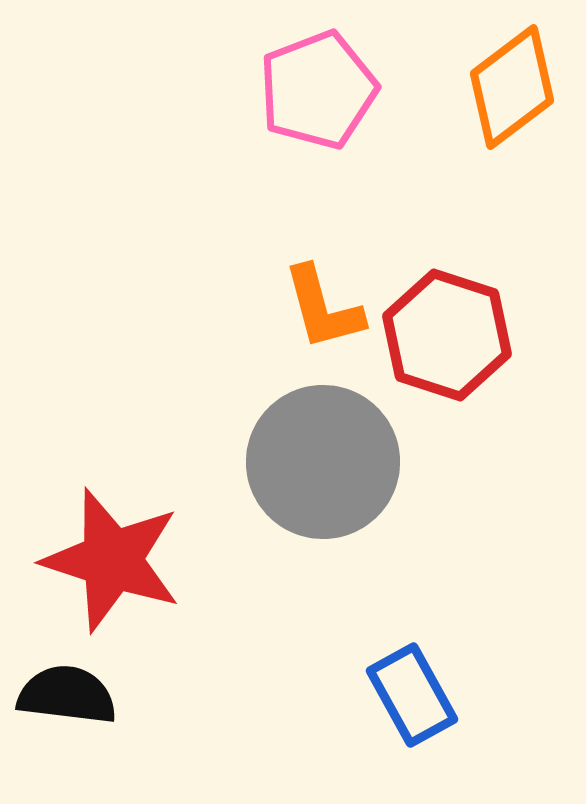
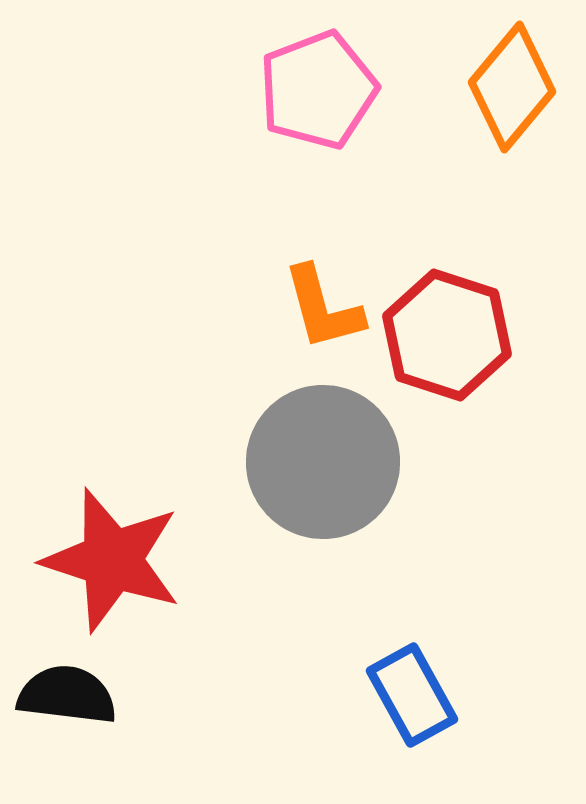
orange diamond: rotated 13 degrees counterclockwise
